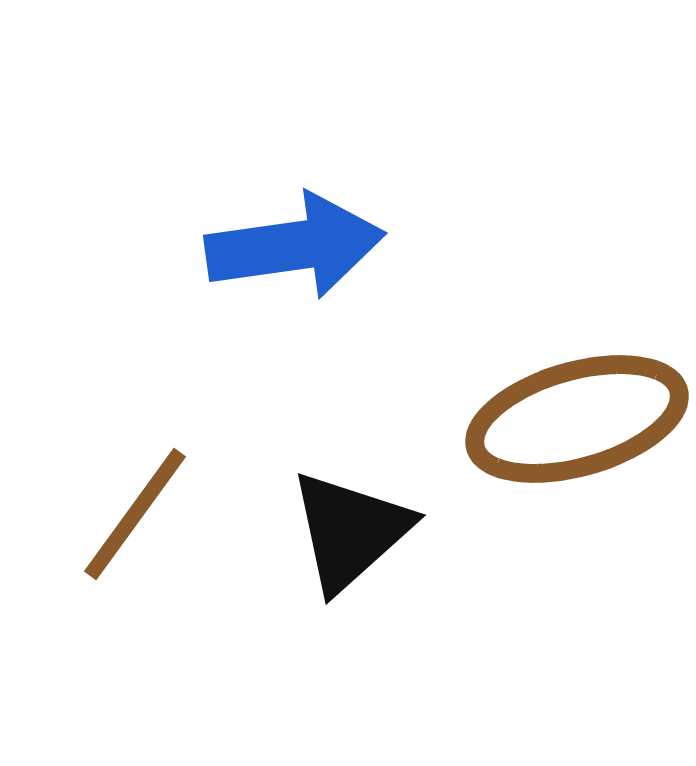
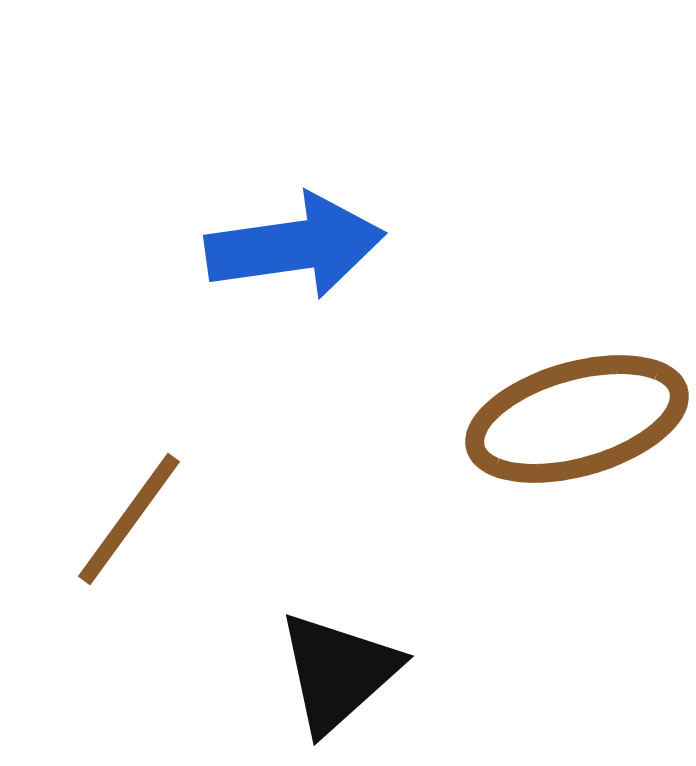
brown line: moved 6 px left, 5 px down
black triangle: moved 12 px left, 141 px down
